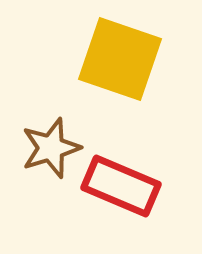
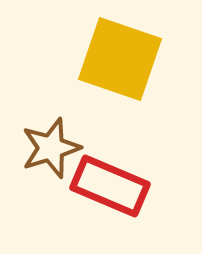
red rectangle: moved 11 px left
